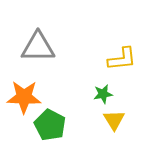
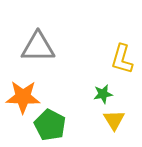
yellow L-shape: rotated 112 degrees clockwise
orange star: moved 1 px left
